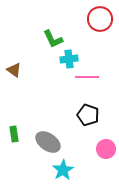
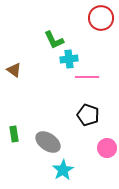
red circle: moved 1 px right, 1 px up
green L-shape: moved 1 px right, 1 px down
pink circle: moved 1 px right, 1 px up
